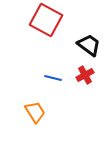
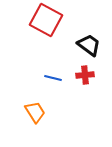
red cross: rotated 24 degrees clockwise
